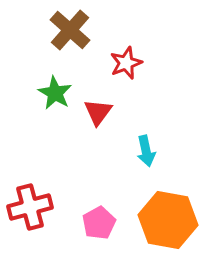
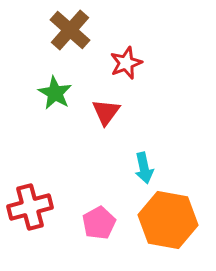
red triangle: moved 8 px right
cyan arrow: moved 2 px left, 17 px down
